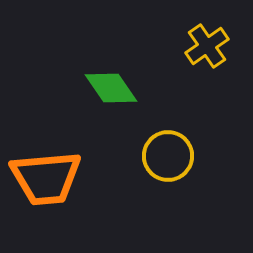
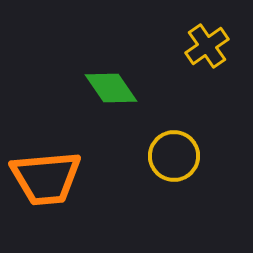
yellow circle: moved 6 px right
